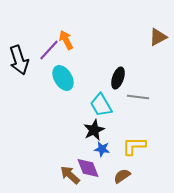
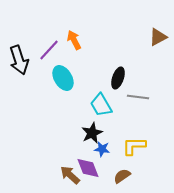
orange arrow: moved 8 px right
black star: moved 2 px left, 3 px down
